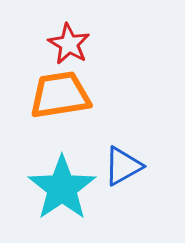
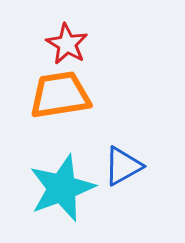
red star: moved 2 px left
cyan star: rotated 14 degrees clockwise
